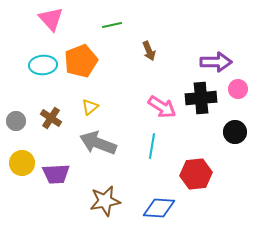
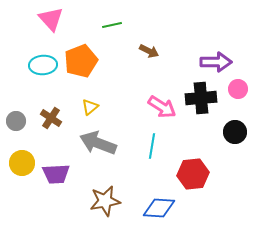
brown arrow: rotated 42 degrees counterclockwise
red hexagon: moved 3 px left
